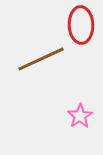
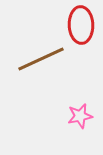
pink star: rotated 20 degrees clockwise
